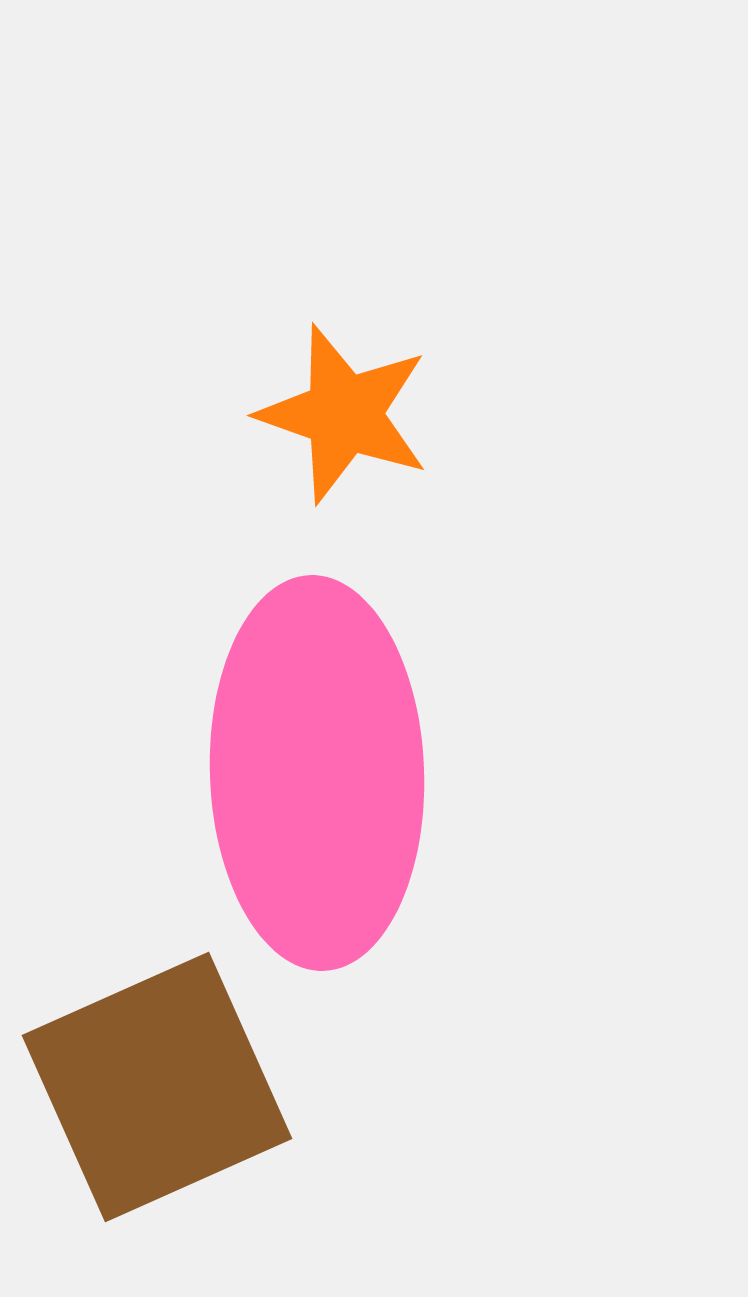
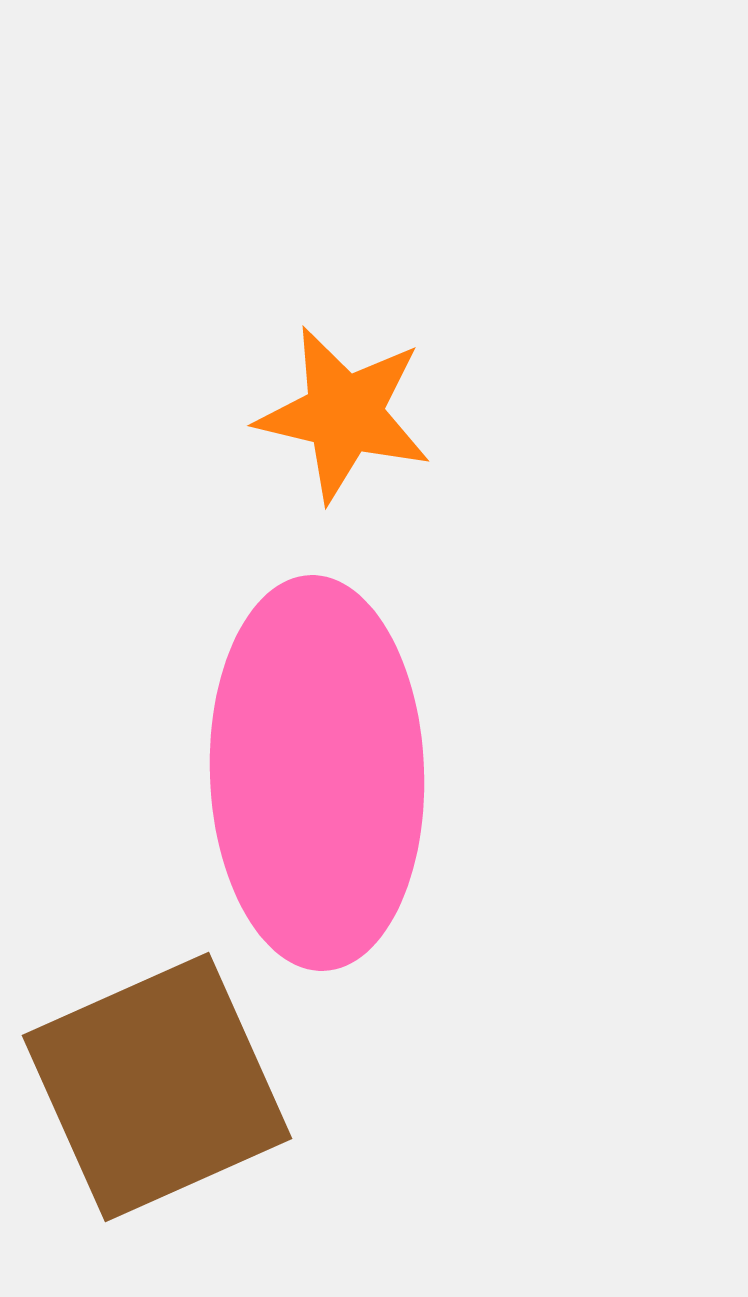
orange star: rotated 6 degrees counterclockwise
